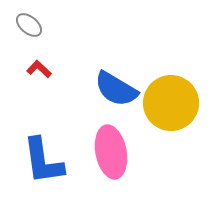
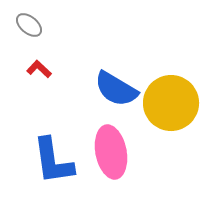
blue L-shape: moved 10 px right
